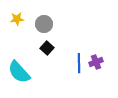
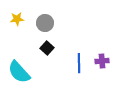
gray circle: moved 1 px right, 1 px up
purple cross: moved 6 px right, 1 px up; rotated 16 degrees clockwise
